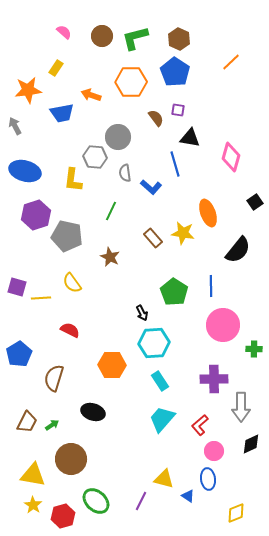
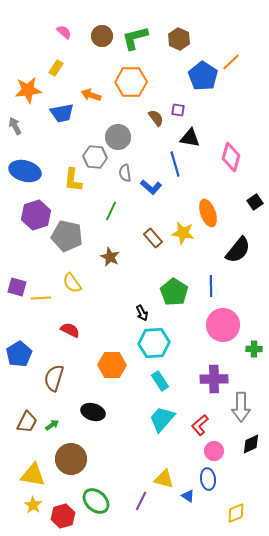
blue pentagon at (175, 72): moved 28 px right, 4 px down
